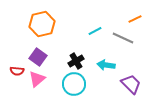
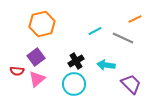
purple square: moved 2 px left; rotated 18 degrees clockwise
